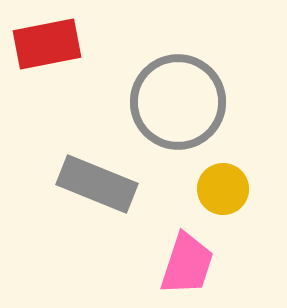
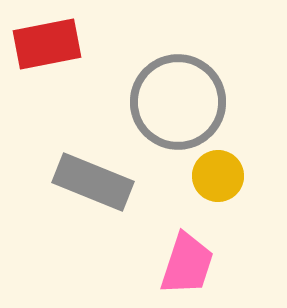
gray rectangle: moved 4 px left, 2 px up
yellow circle: moved 5 px left, 13 px up
